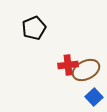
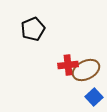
black pentagon: moved 1 px left, 1 px down
